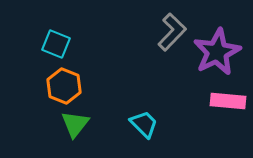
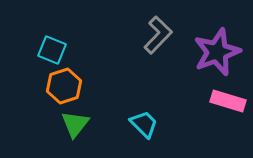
gray L-shape: moved 14 px left, 3 px down
cyan square: moved 4 px left, 6 px down
purple star: rotated 6 degrees clockwise
orange hexagon: rotated 20 degrees clockwise
pink rectangle: rotated 12 degrees clockwise
